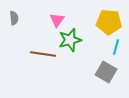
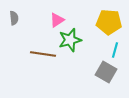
pink triangle: rotated 21 degrees clockwise
cyan line: moved 1 px left, 3 px down
